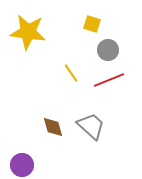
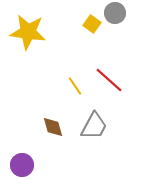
yellow square: rotated 18 degrees clockwise
gray circle: moved 7 px right, 37 px up
yellow line: moved 4 px right, 13 px down
red line: rotated 64 degrees clockwise
gray trapezoid: moved 3 px right; rotated 76 degrees clockwise
